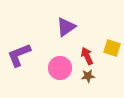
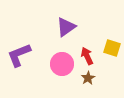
pink circle: moved 2 px right, 4 px up
brown star: moved 2 px down; rotated 24 degrees counterclockwise
